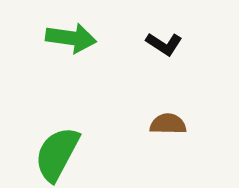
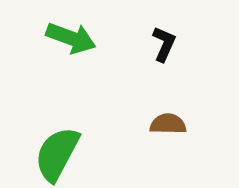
green arrow: rotated 12 degrees clockwise
black L-shape: rotated 99 degrees counterclockwise
